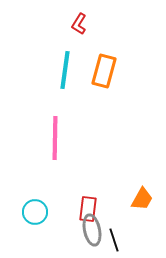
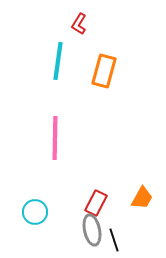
cyan line: moved 7 px left, 9 px up
orange trapezoid: moved 1 px up
red rectangle: moved 8 px right, 6 px up; rotated 20 degrees clockwise
